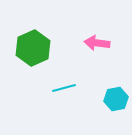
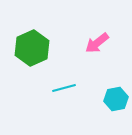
pink arrow: rotated 45 degrees counterclockwise
green hexagon: moved 1 px left
